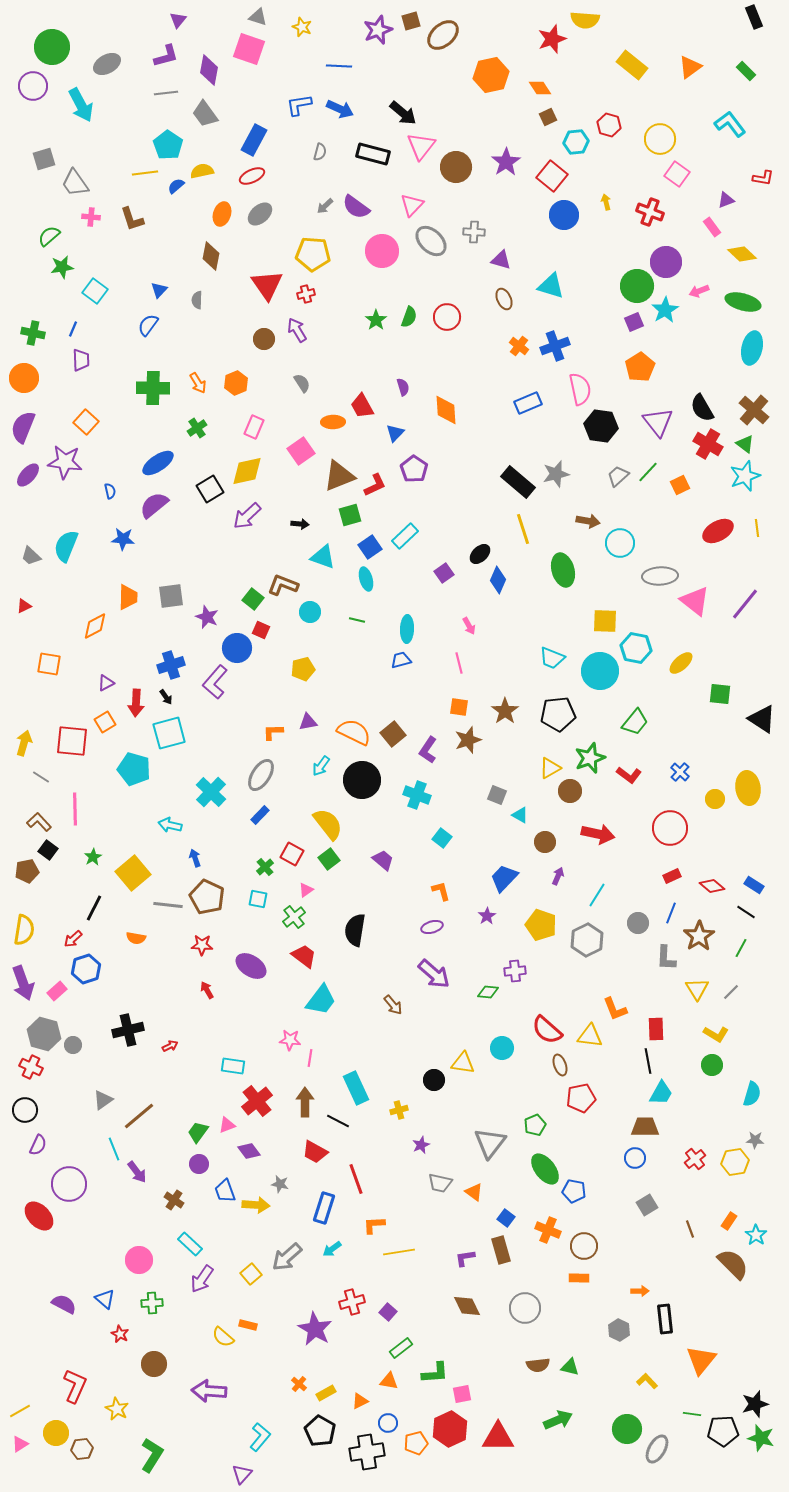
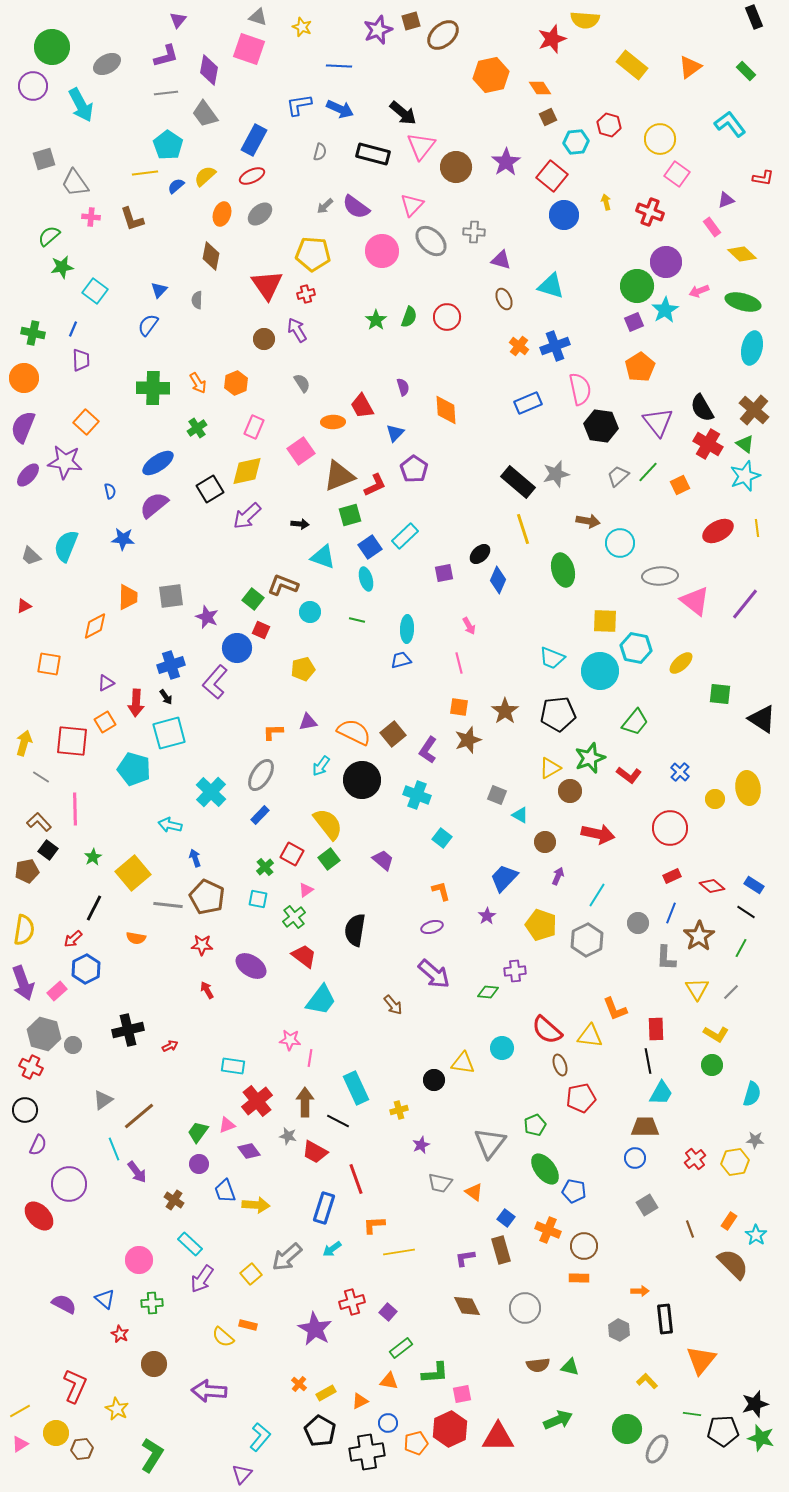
yellow semicircle at (202, 171): moved 3 px right, 5 px down; rotated 30 degrees counterclockwise
purple square at (444, 573): rotated 24 degrees clockwise
blue hexagon at (86, 969): rotated 8 degrees counterclockwise
gray star at (280, 1184): moved 8 px right, 48 px up
